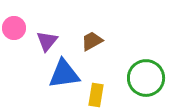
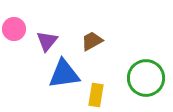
pink circle: moved 1 px down
